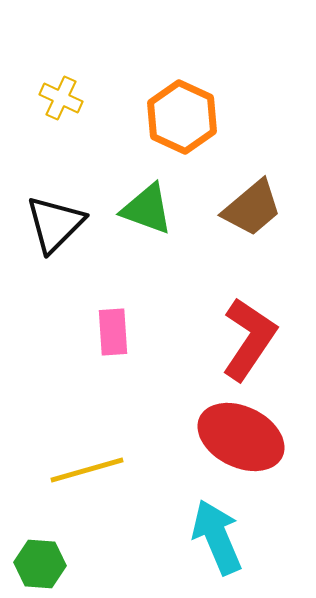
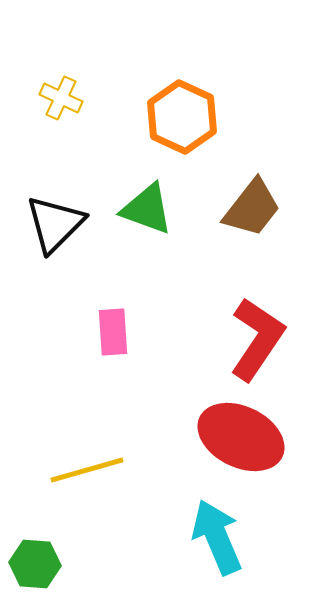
brown trapezoid: rotated 12 degrees counterclockwise
red L-shape: moved 8 px right
green hexagon: moved 5 px left
